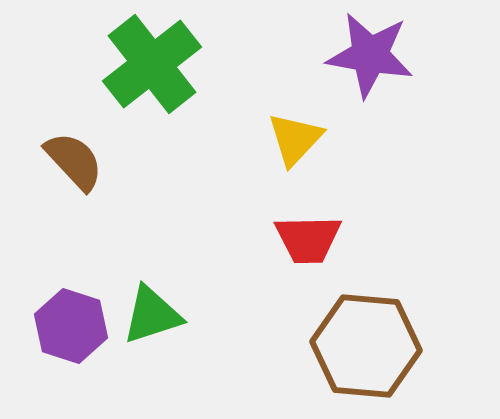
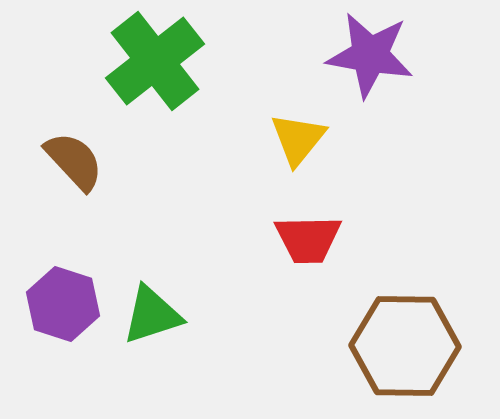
green cross: moved 3 px right, 3 px up
yellow triangle: moved 3 px right; rotated 4 degrees counterclockwise
purple hexagon: moved 8 px left, 22 px up
brown hexagon: moved 39 px right; rotated 4 degrees counterclockwise
